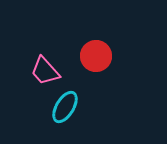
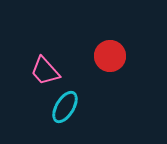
red circle: moved 14 px right
